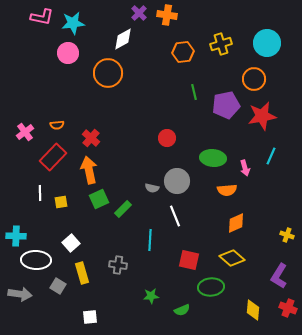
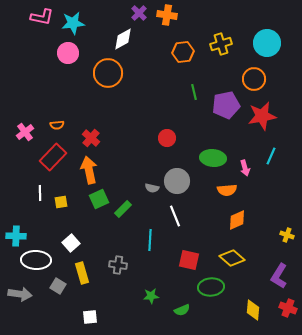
orange diamond at (236, 223): moved 1 px right, 3 px up
